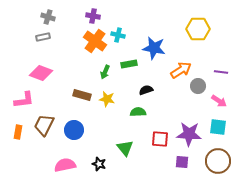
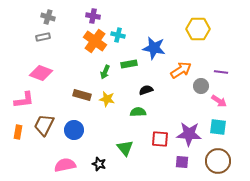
gray circle: moved 3 px right
